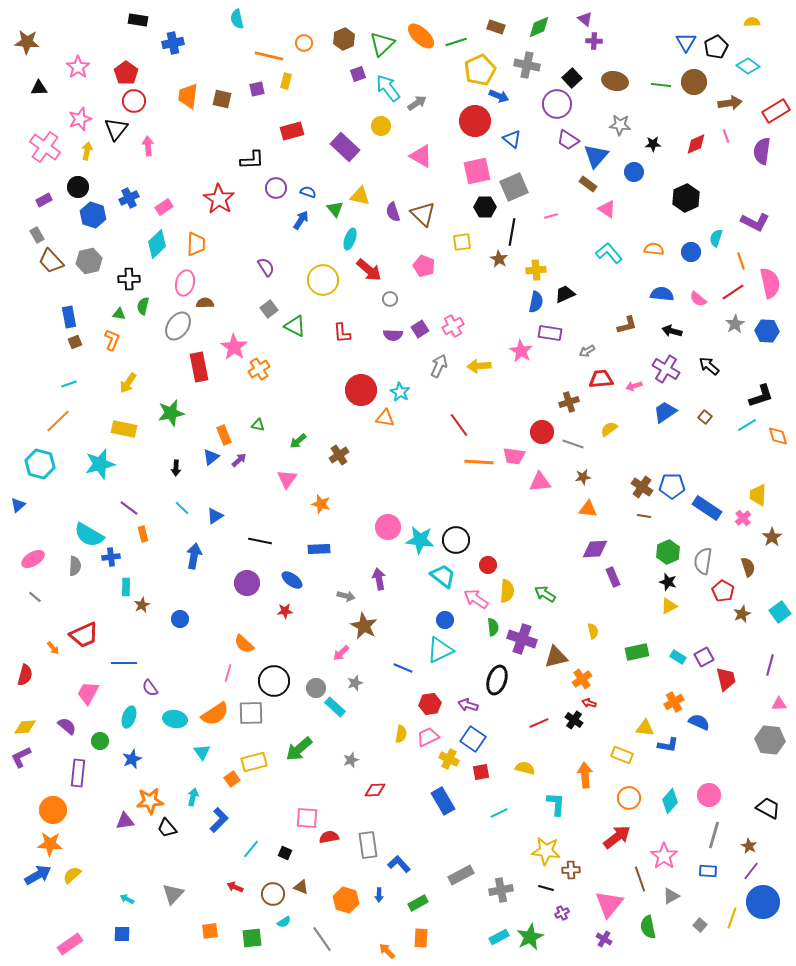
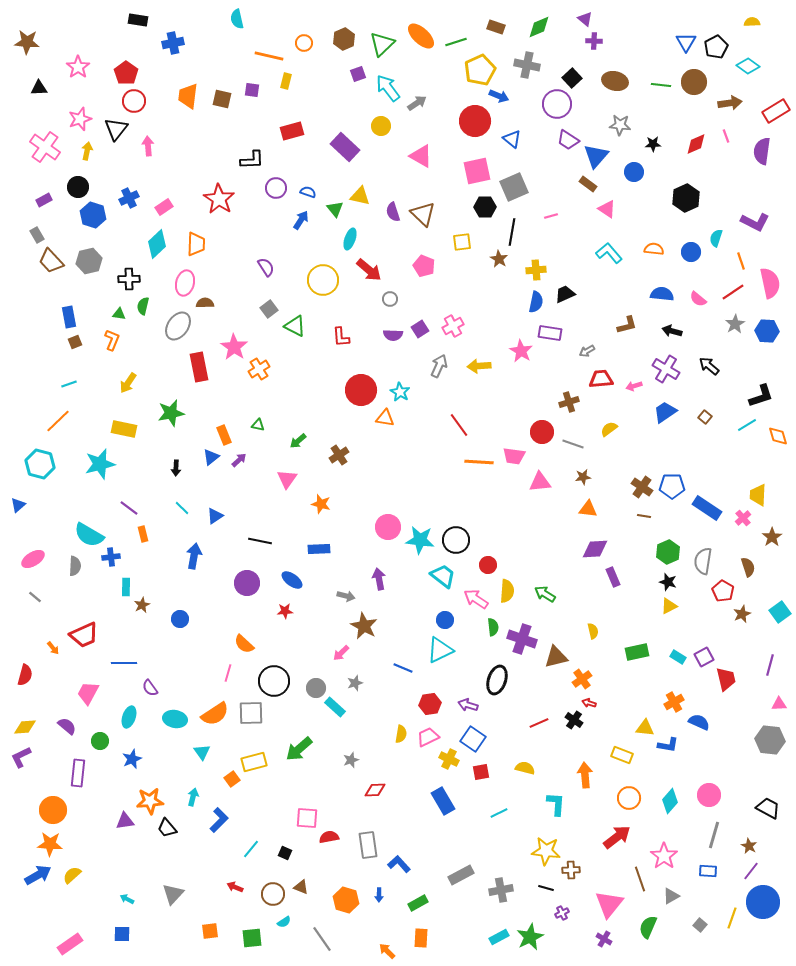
purple square at (257, 89): moved 5 px left, 1 px down; rotated 21 degrees clockwise
red L-shape at (342, 333): moved 1 px left, 4 px down
green semicircle at (648, 927): rotated 35 degrees clockwise
